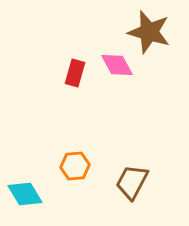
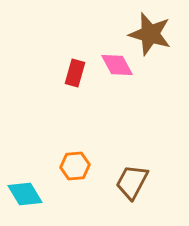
brown star: moved 1 px right, 2 px down
